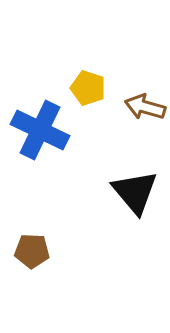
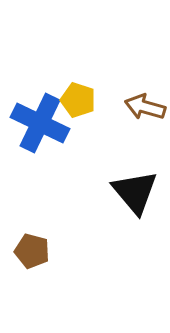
yellow pentagon: moved 10 px left, 12 px down
blue cross: moved 7 px up
brown pentagon: rotated 12 degrees clockwise
